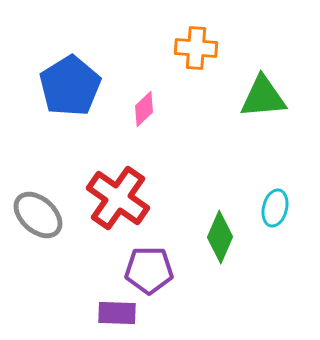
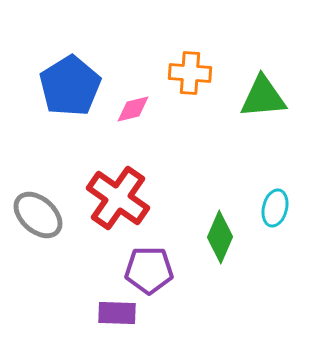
orange cross: moved 6 px left, 25 px down
pink diamond: moved 11 px left; rotated 30 degrees clockwise
